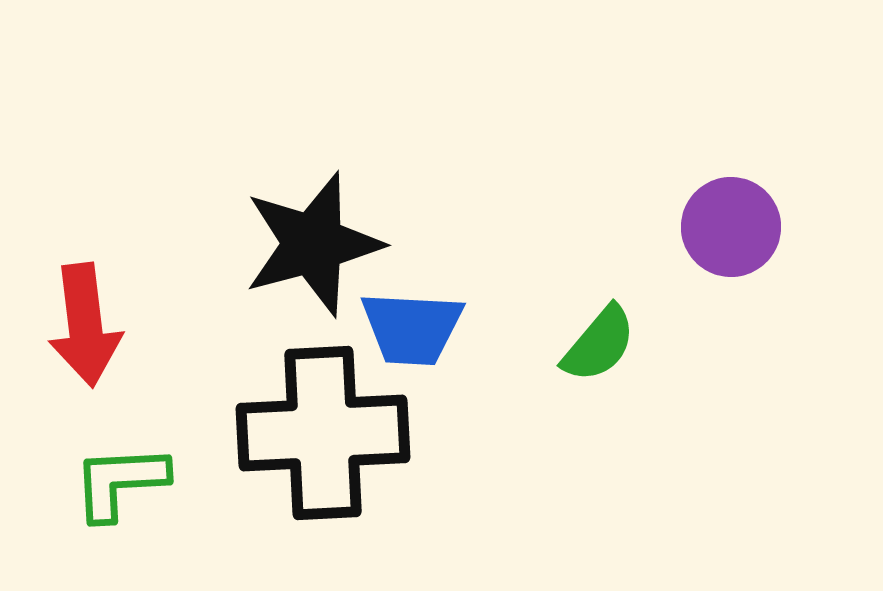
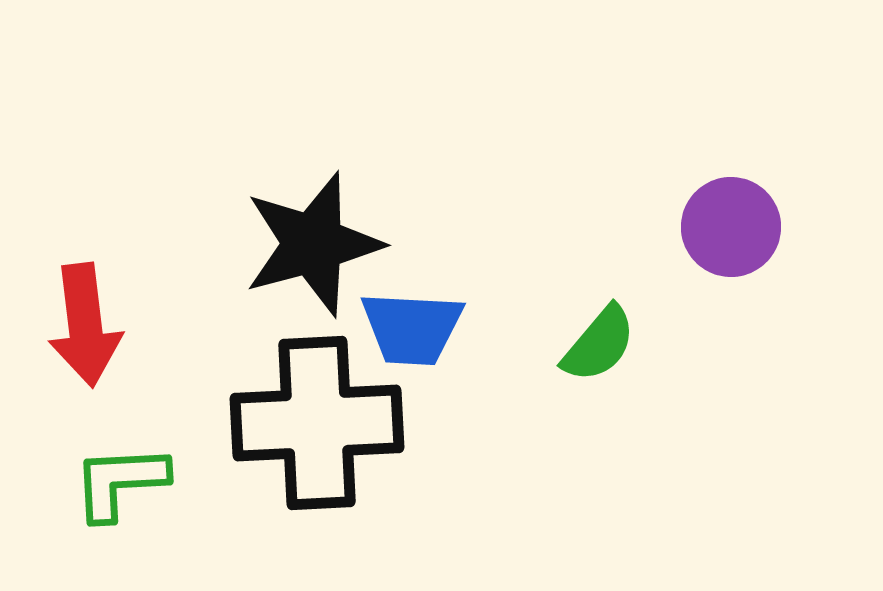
black cross: moved 6 px left, 10 px up
